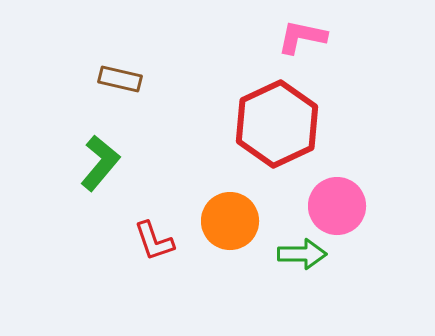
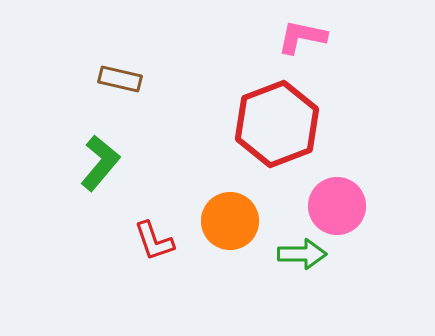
red hexagon: rotated 4 degrees clockwise
